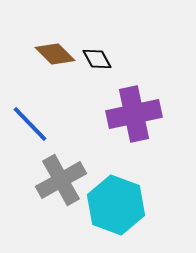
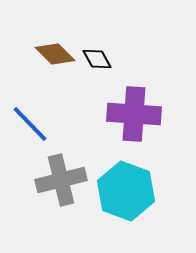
purple cross: rotated 16 degrees clockwise
gray cross: rotated 15 degrees clockwise
cyan hexagon: moved 10 px right, 14 px up
